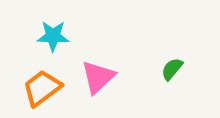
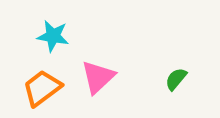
cyan star: rotated 8 degrees clockwise
green semicircle: moved 4 px right, 10 px down
